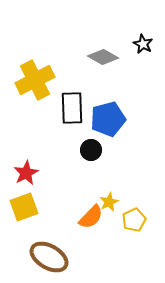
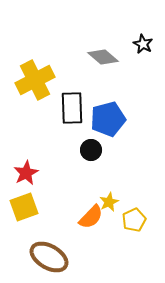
gray diamond: rotated 12 degrees clockwise
